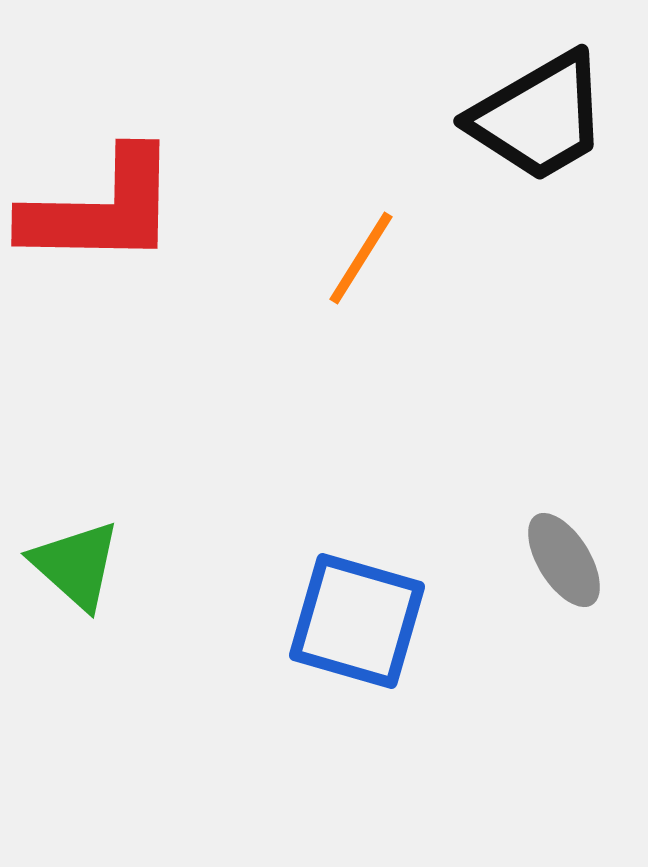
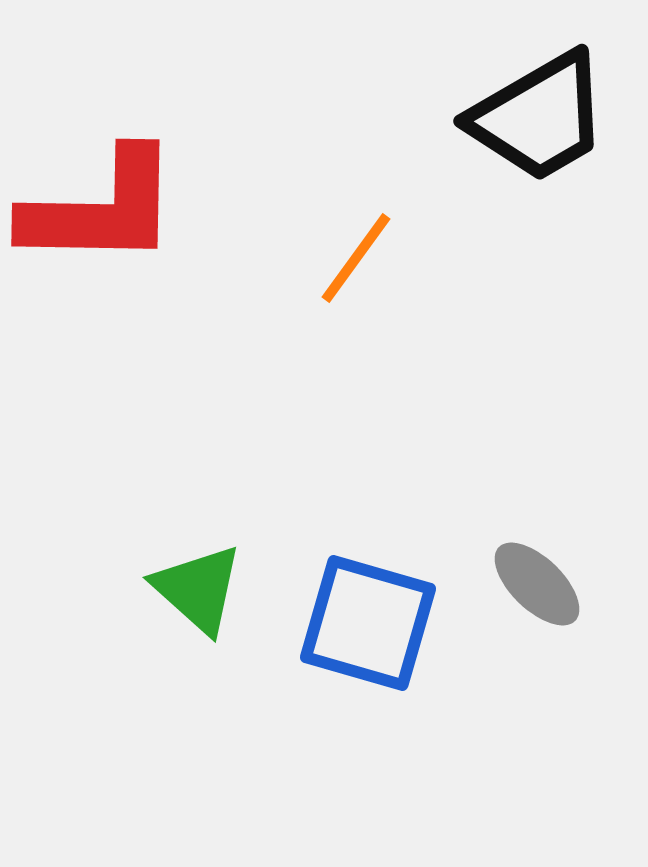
orange line: moved 5 px left; rotated 4 degrees clockwise
gray ellipse: moved 27 px left, 24 px down; rotated 14 degrees counterclockwise
green triangle: moved 122 px right, 24 px down
blue square: moved 11 px right, 2 px down
